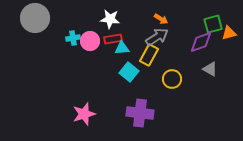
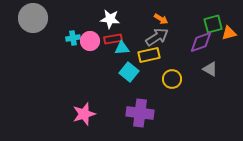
gray circle: moved 2 px left
yellow rectangle: rotated 50 degrees clockwise
